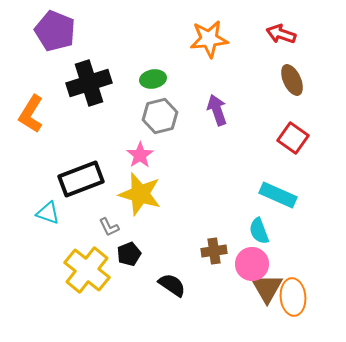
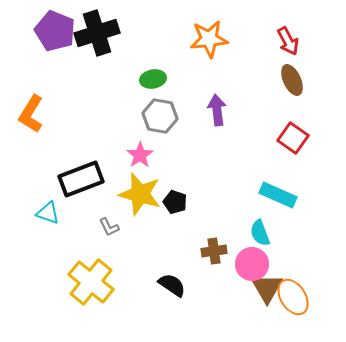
red arrow: moved 7 px right, 7 px down; rotated 136 degrees counterclockwise
black cross: moved 8 px right, 50 px up
purple arrow: rotated 12 degrees clockwise
gray hexagon: rotated 24 degrees clockwise
cyan semicircle: moved 1 px right, 2 px down
black pentagon: moved 46 px right, 52 px up; rotated 30 degrees counterclockwise
yellow cross: moved 4 px right, 12 px down
orange ellipse: rotated 27 degrees counterclockwise
